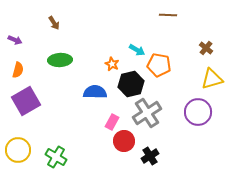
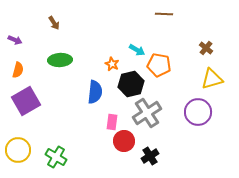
brown line: moved 4 px left, 1 px up
blue semicircle: rotated 95 degrees clockwise
pink rectangle: rotated 21 degrees counterclockwise
